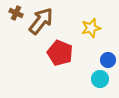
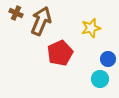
brown arrow: rotated 16 degrees counterclockwise
red pentagon: rotated 25 degrees clockwise
blue circle: moved 1 px up
